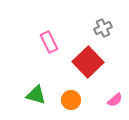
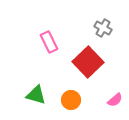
gray cross: rotated 36 degrees counterclockwise
